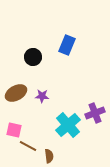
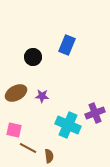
cyan cross: rotated 25 degrees counterclockwise
brown line: moved 2 px down
